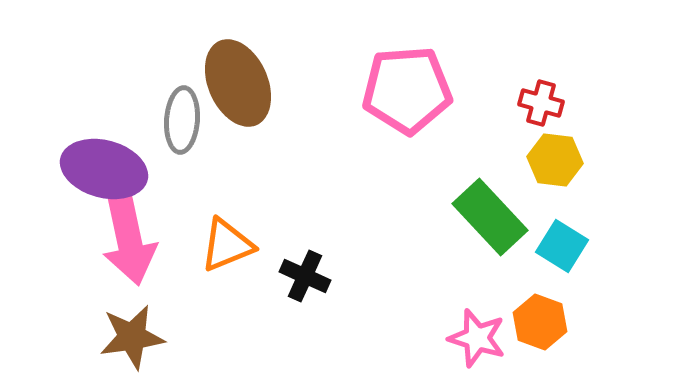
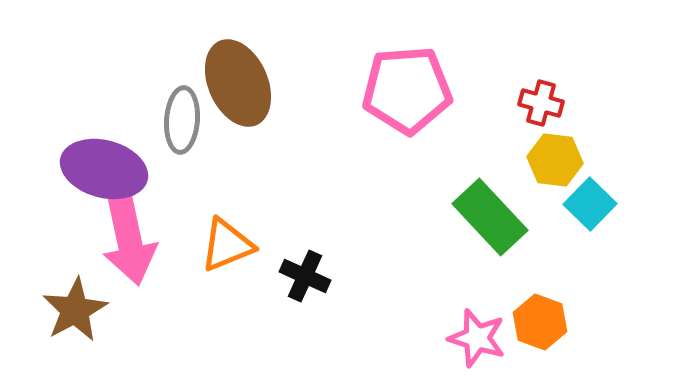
cyan square: moved 28 px right, 42 px up; rotated 12 degrees clockwise
brown star: moved 57 px left, 27 px up; rotated 20 degrees counterclockwise
